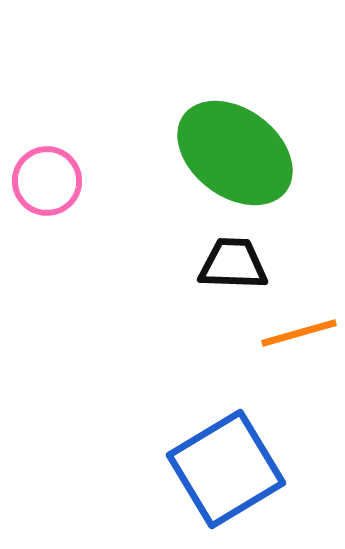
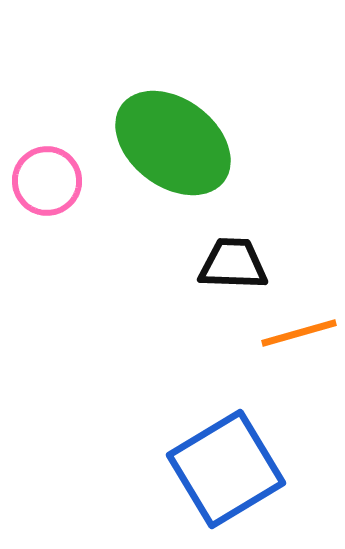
green ellipse: moved 62 px left, 10 px up
